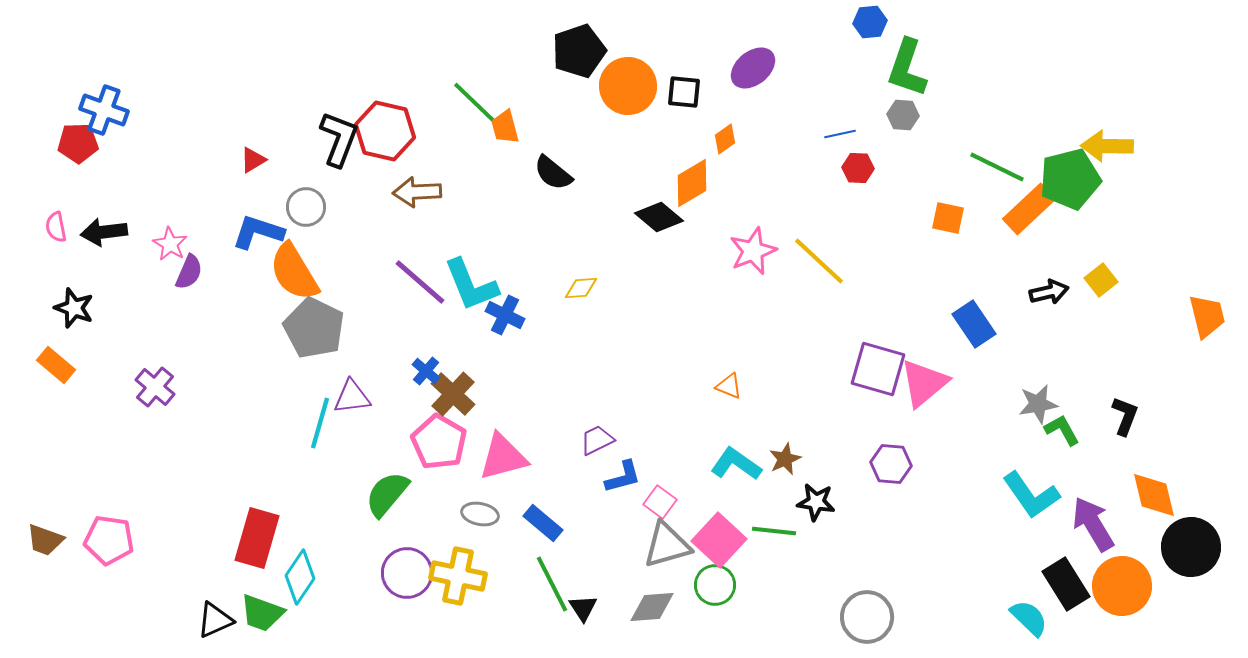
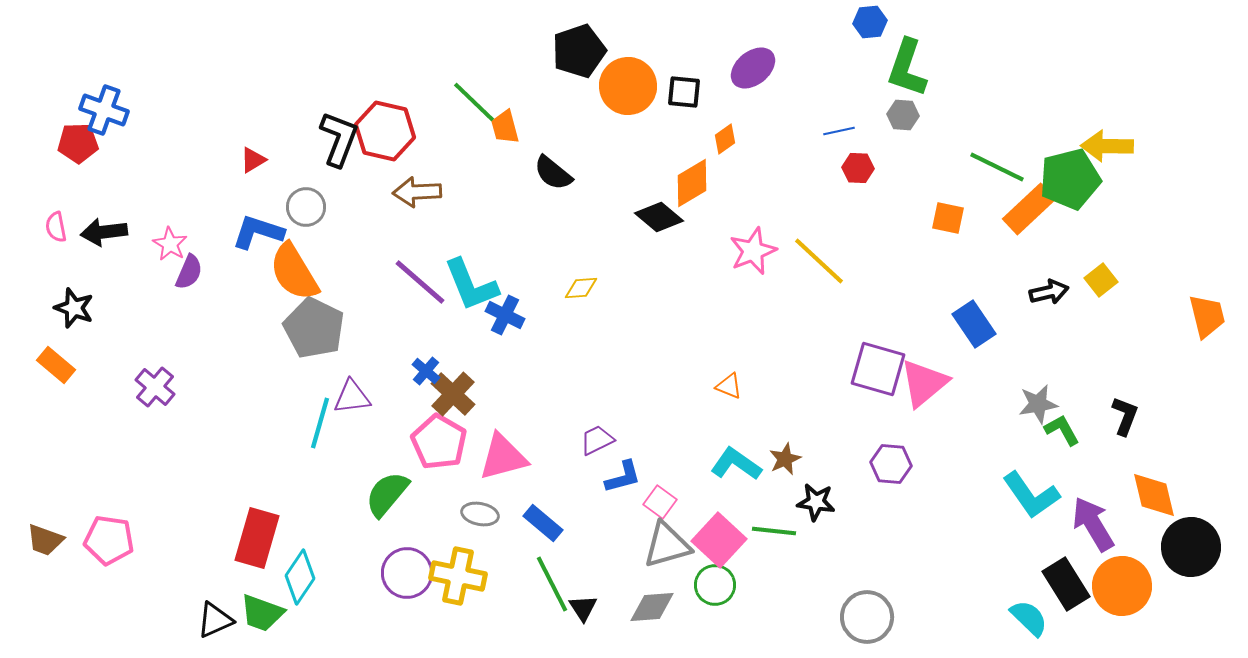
blue line at (840, 134): moved 1 px left, 3 px up
